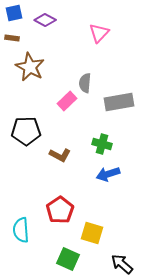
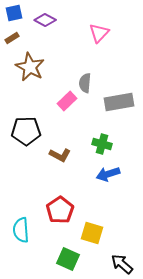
brown rectangle: rotated 40 degrees counterclockwise
